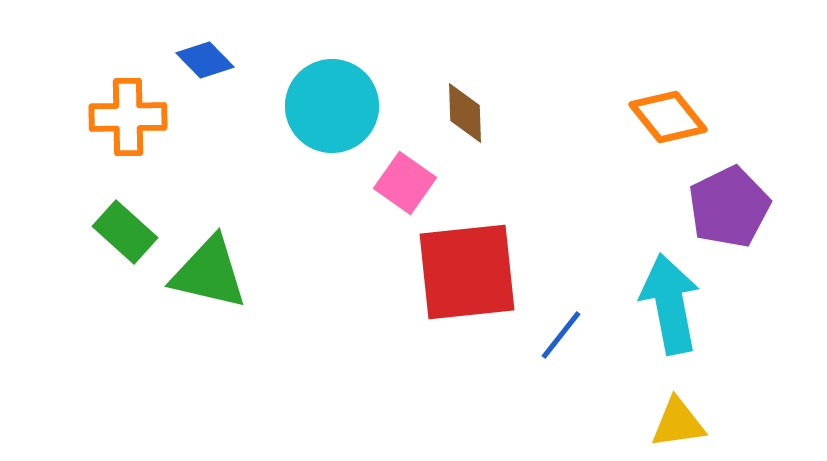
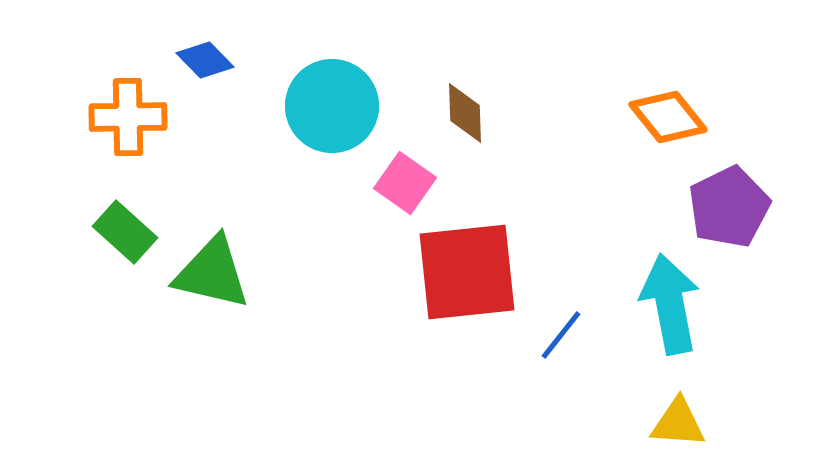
green triangle: moved 3 px right
yellow triangle: rotated 12 degrees clockwise
